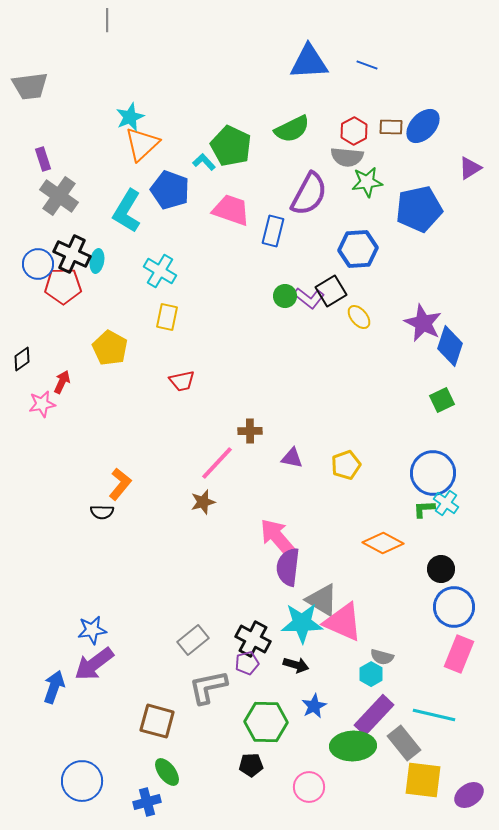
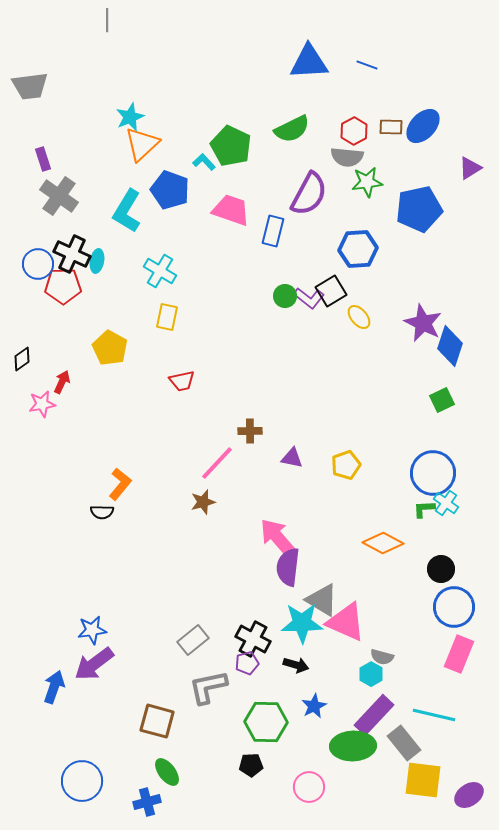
pink triangle at (343, 622): moved 3 px right
